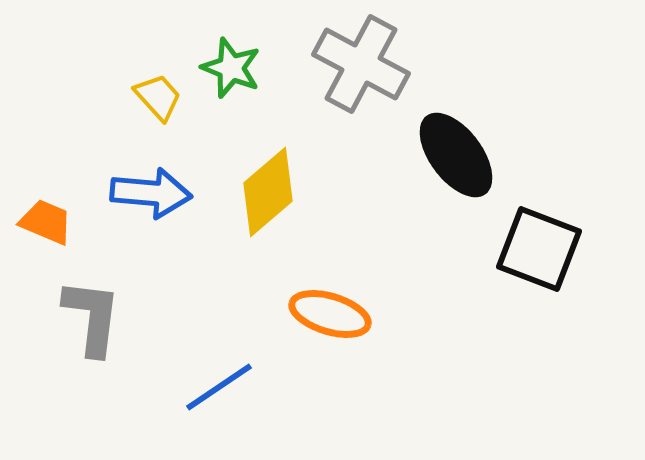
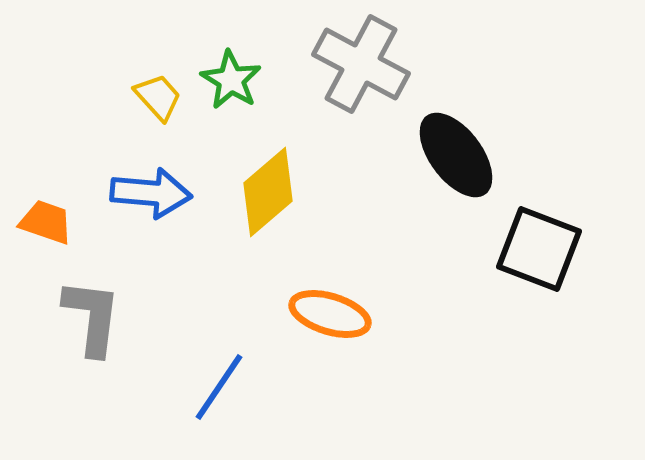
green star: moved 12 px down; rotated 10 degrees clockwise
orange trapezoid: rotated 4 degrees counterclockwise
blue line: rotated 22 degrees counterclockwise
